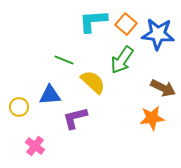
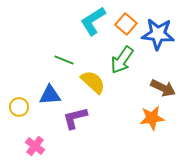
cyan L-shape: rotated 28 degrees counterclockwise
